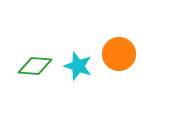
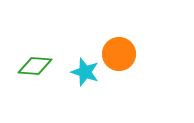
cyan star: moved 7 px right, 6 px down
